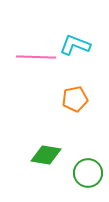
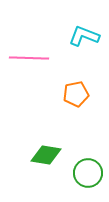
cyan L-shape: moved 9 px right, 9 px up
pink line: moved 7 px left, 1 px down
orange pentagon: moved 1 px right, 5 px up
